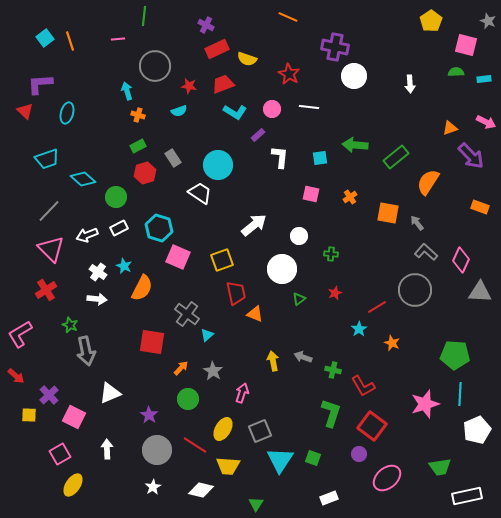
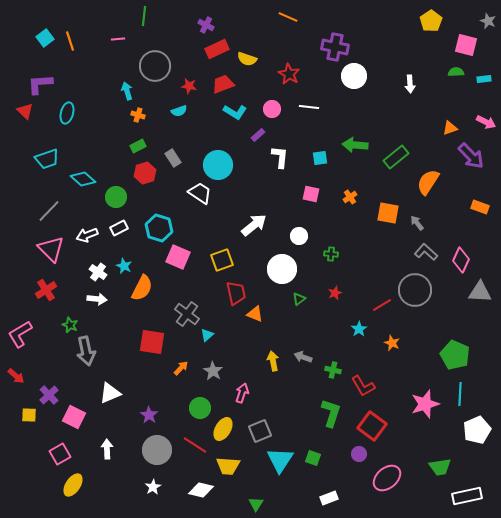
red line at (377, 307): moved 5 px right, 2 px up
green pentagon at (455, 355): rotated 20 degrees clockwise
green circle at (188, 399): moved 12 px right, 9 px down
